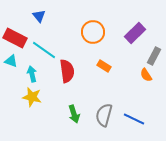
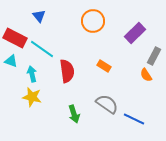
orange circle: moved 11 px up
cyan line: moved 2 px left, 1 px up
gray semicircle: moved 3 px right, 11 px up; rotated 110 degrees clockwise
